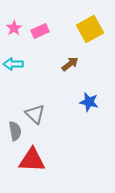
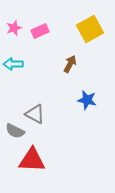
pink star: rotated 14 degrees clockwise
brown arrow: rotated 24 degrees counterclockwise
blue star: moved 2 px left, 2 px up
gray triangle: rotated 15 degrees counterclockwise
gray semicircle: rotated 126 degrees clockwise
